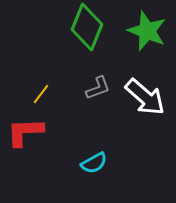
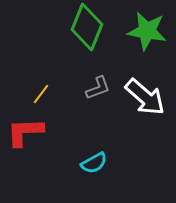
green star: rotated 12 degrees counterclockwise
